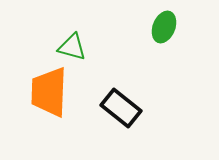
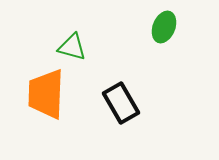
orange trapezoid: moved 3 px left, 2 px down
black rectangle: moved 5 px up; rotated 21 degrees clockwise
